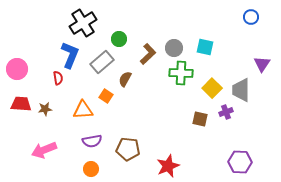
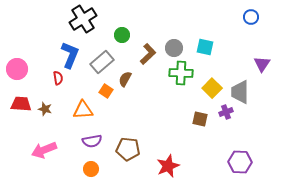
black cross: moved 4 px up
green circle: moved 3 px right, 4 px up
gray trapezoid: moved 1 px left, 2 px down
orange square: moved 5 px up
brown star: rotated 24 degrees clockwise
